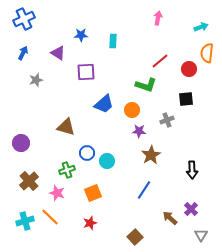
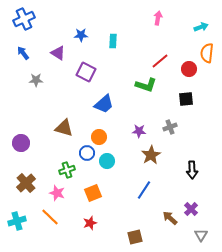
blue arrow: rotated 64 degrees counterclockwise
purple square: rotated 30 degrees clockwise
gray star: rotated 16 degrees clockwise
orange circle: moved 33 px left, 27 px down
gray cross: moved 3 px right, 7 px down
brown triangle: moved 2 px left, 1 px down
brown cross: moved 3 px left, 2 px down
cyan cross: moved 8 px left
brown square: rotated 28 degrees clockwise
